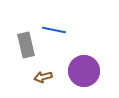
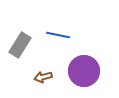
blue line: moved 4 px right, 5 px down
gray rectangle: moved 6 px left; rotated 45 degrees clockwise
